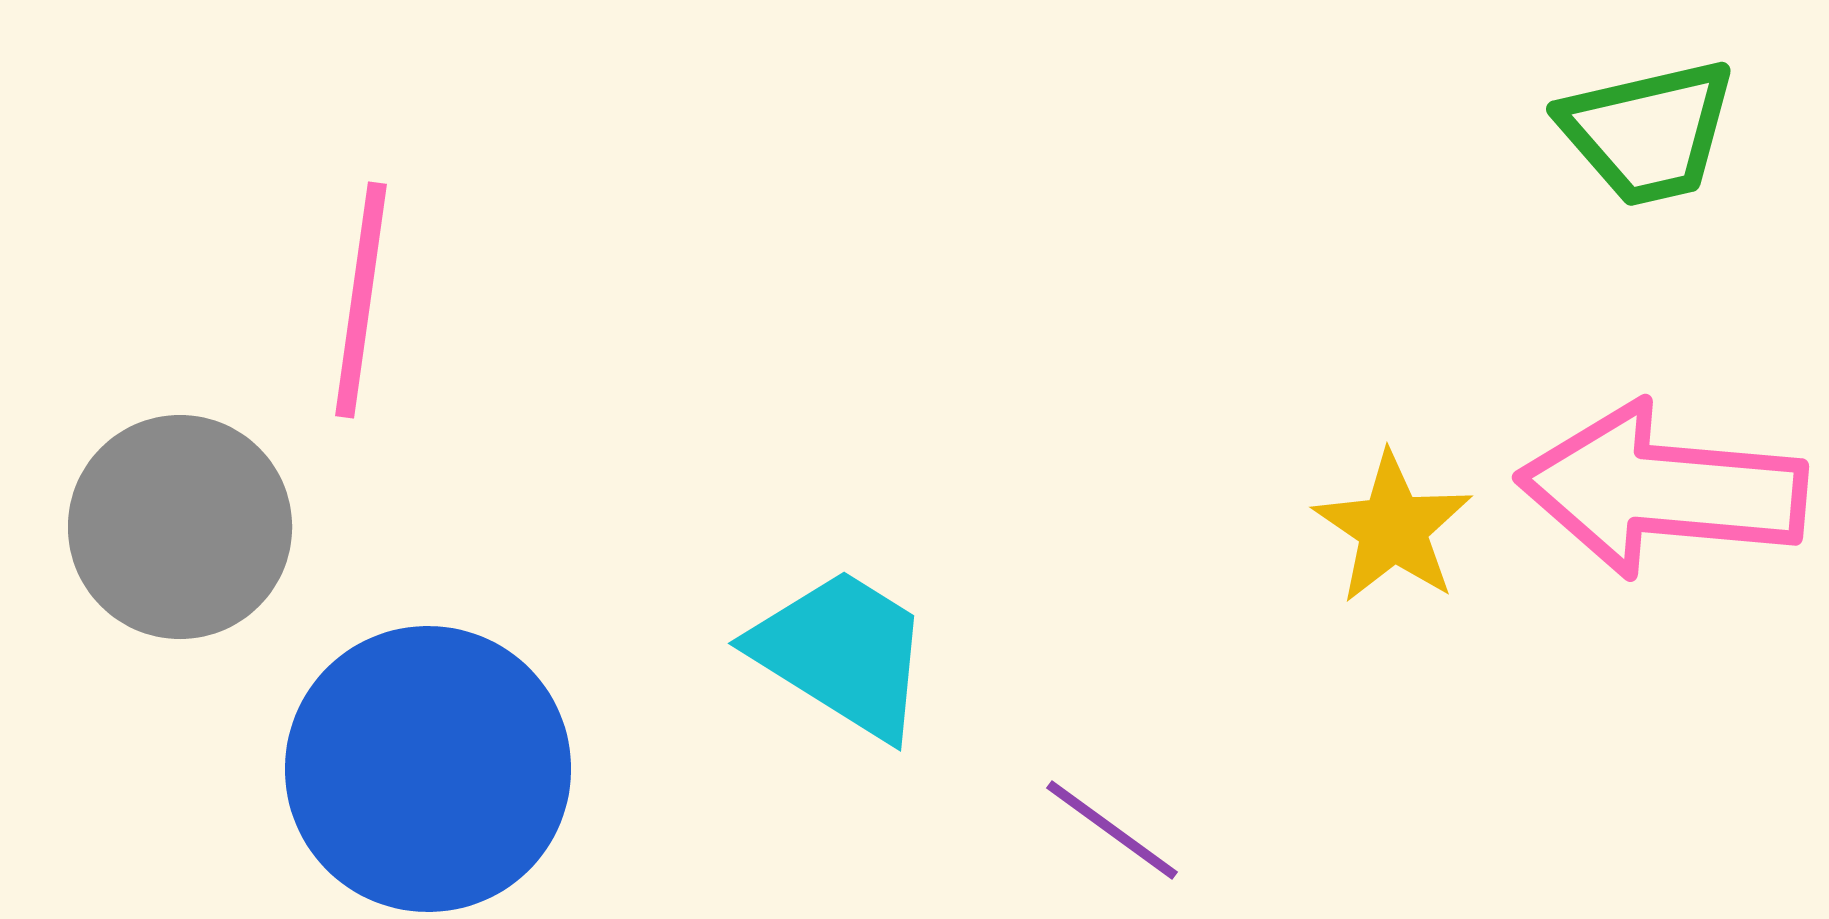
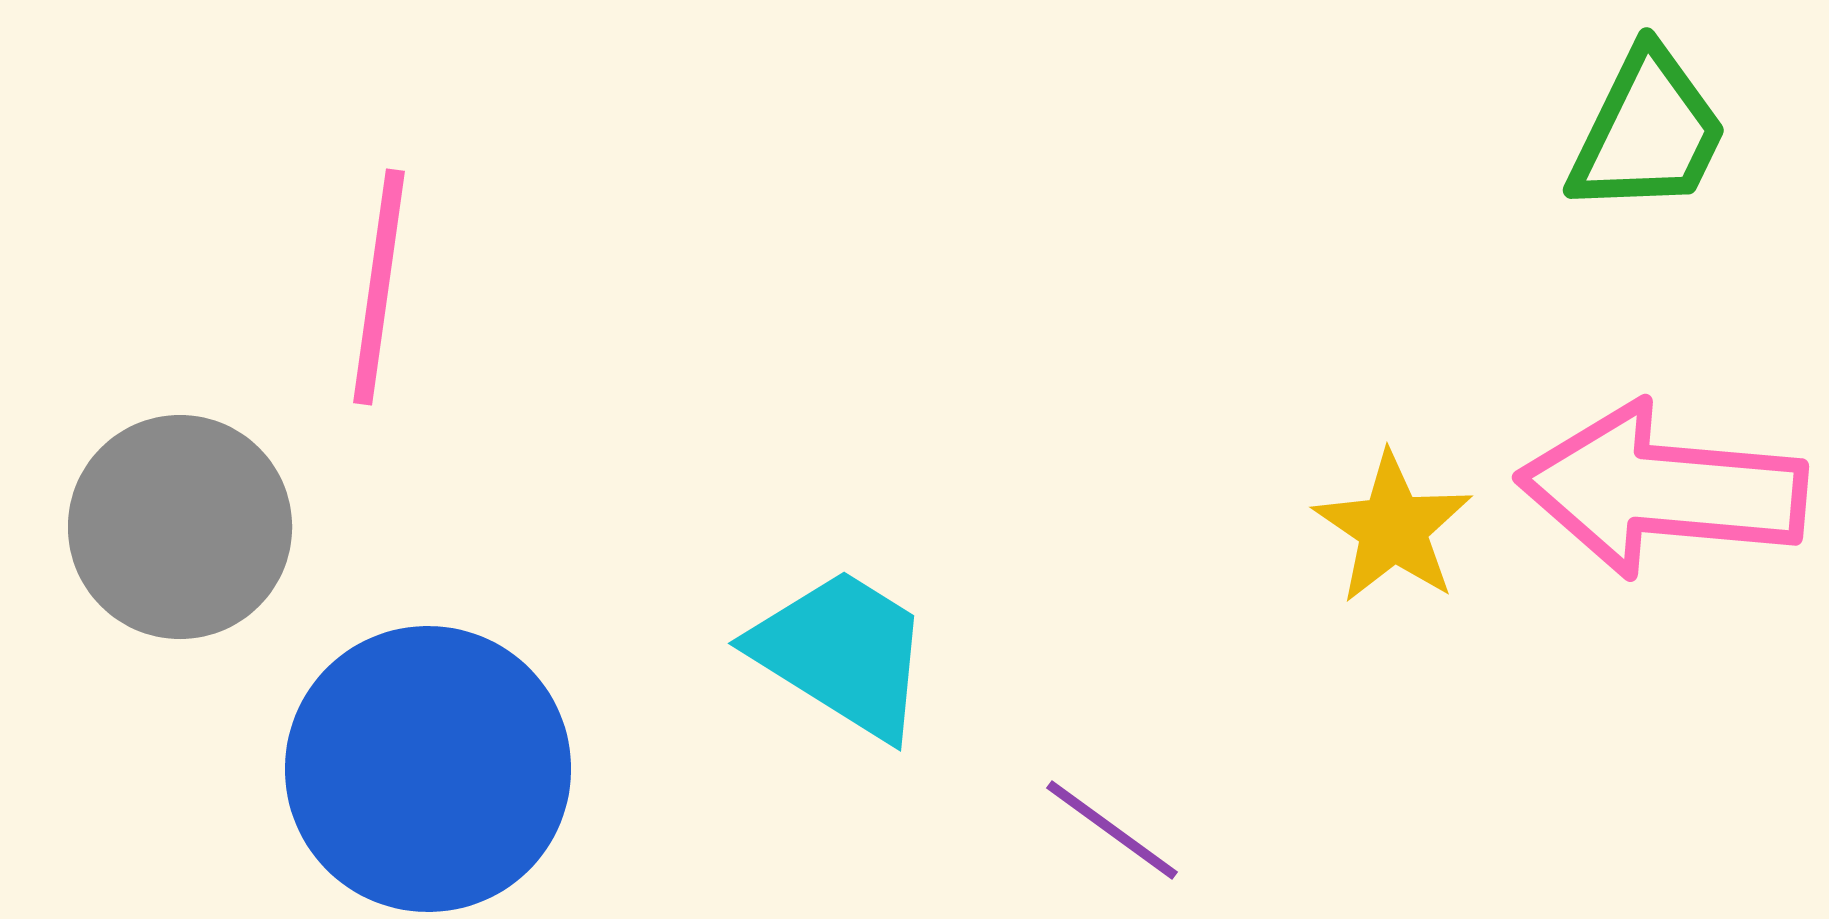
green trapezoid: rotated 51 degrees counterclockwise
pink line: moved 18 px right, 13 px up
